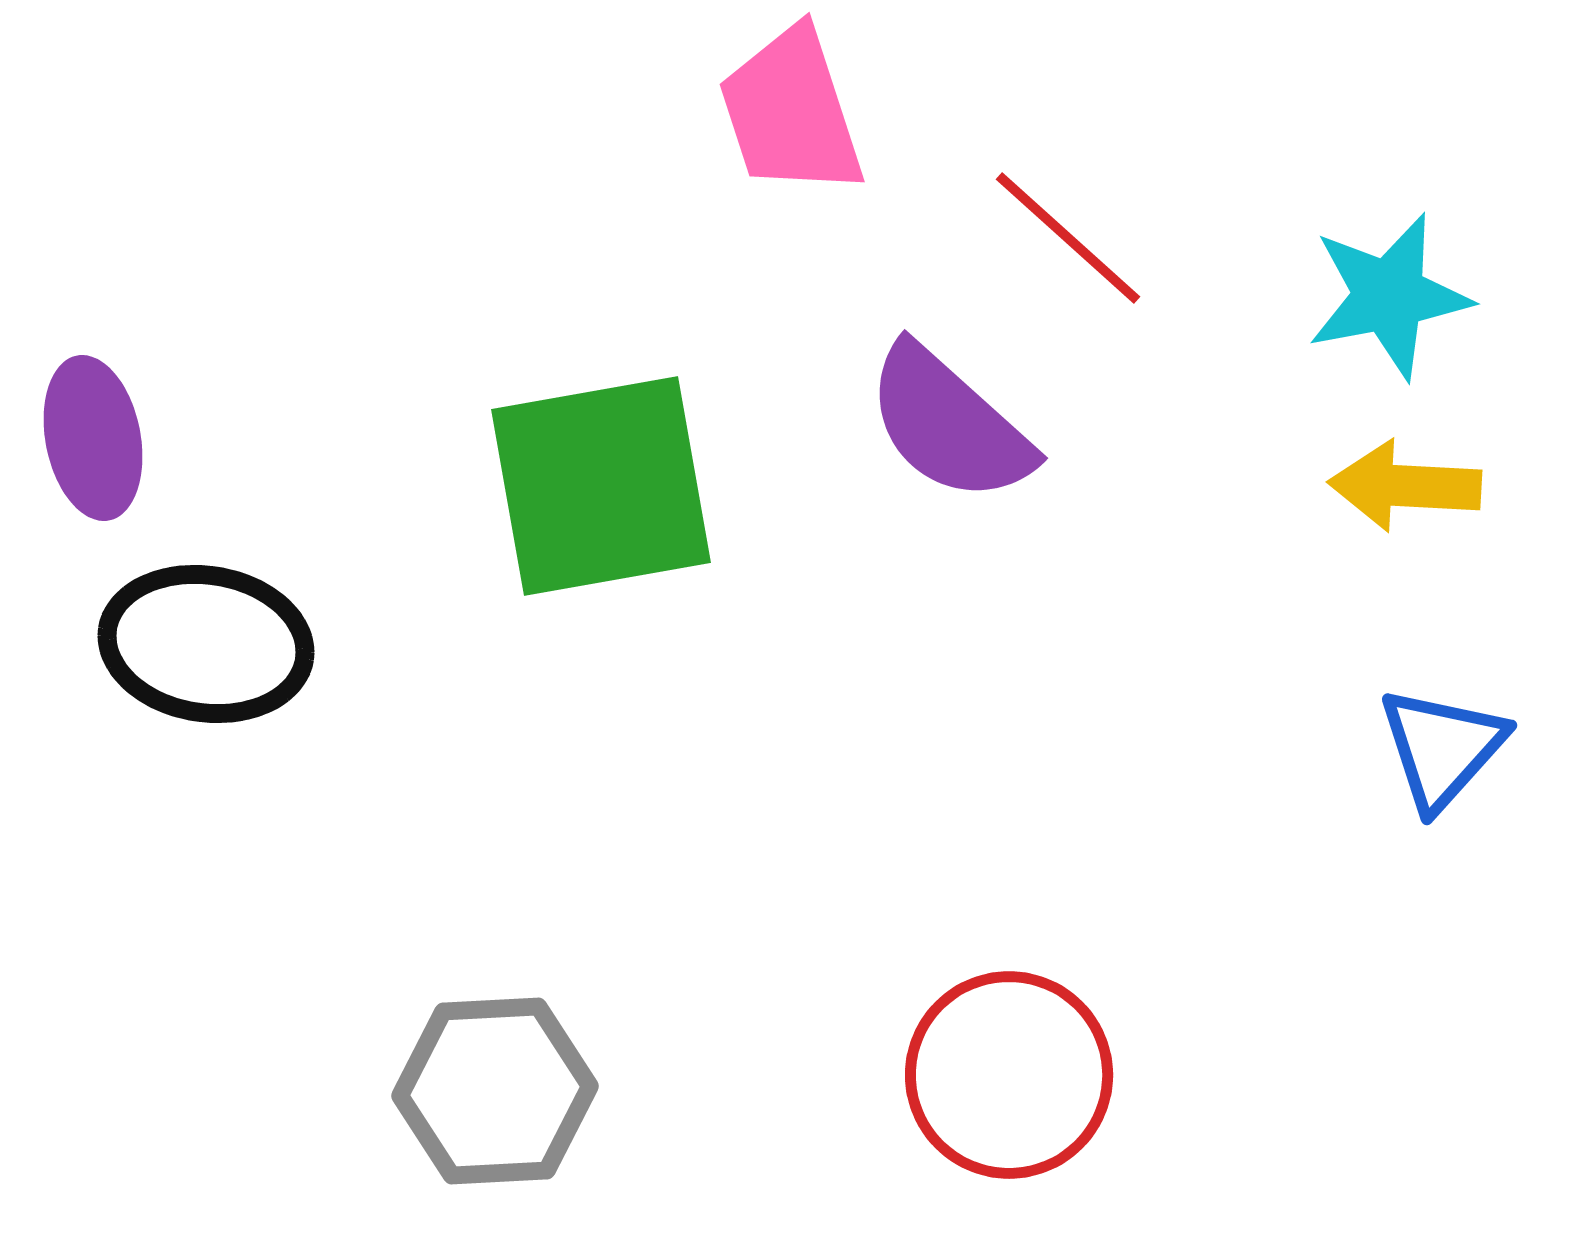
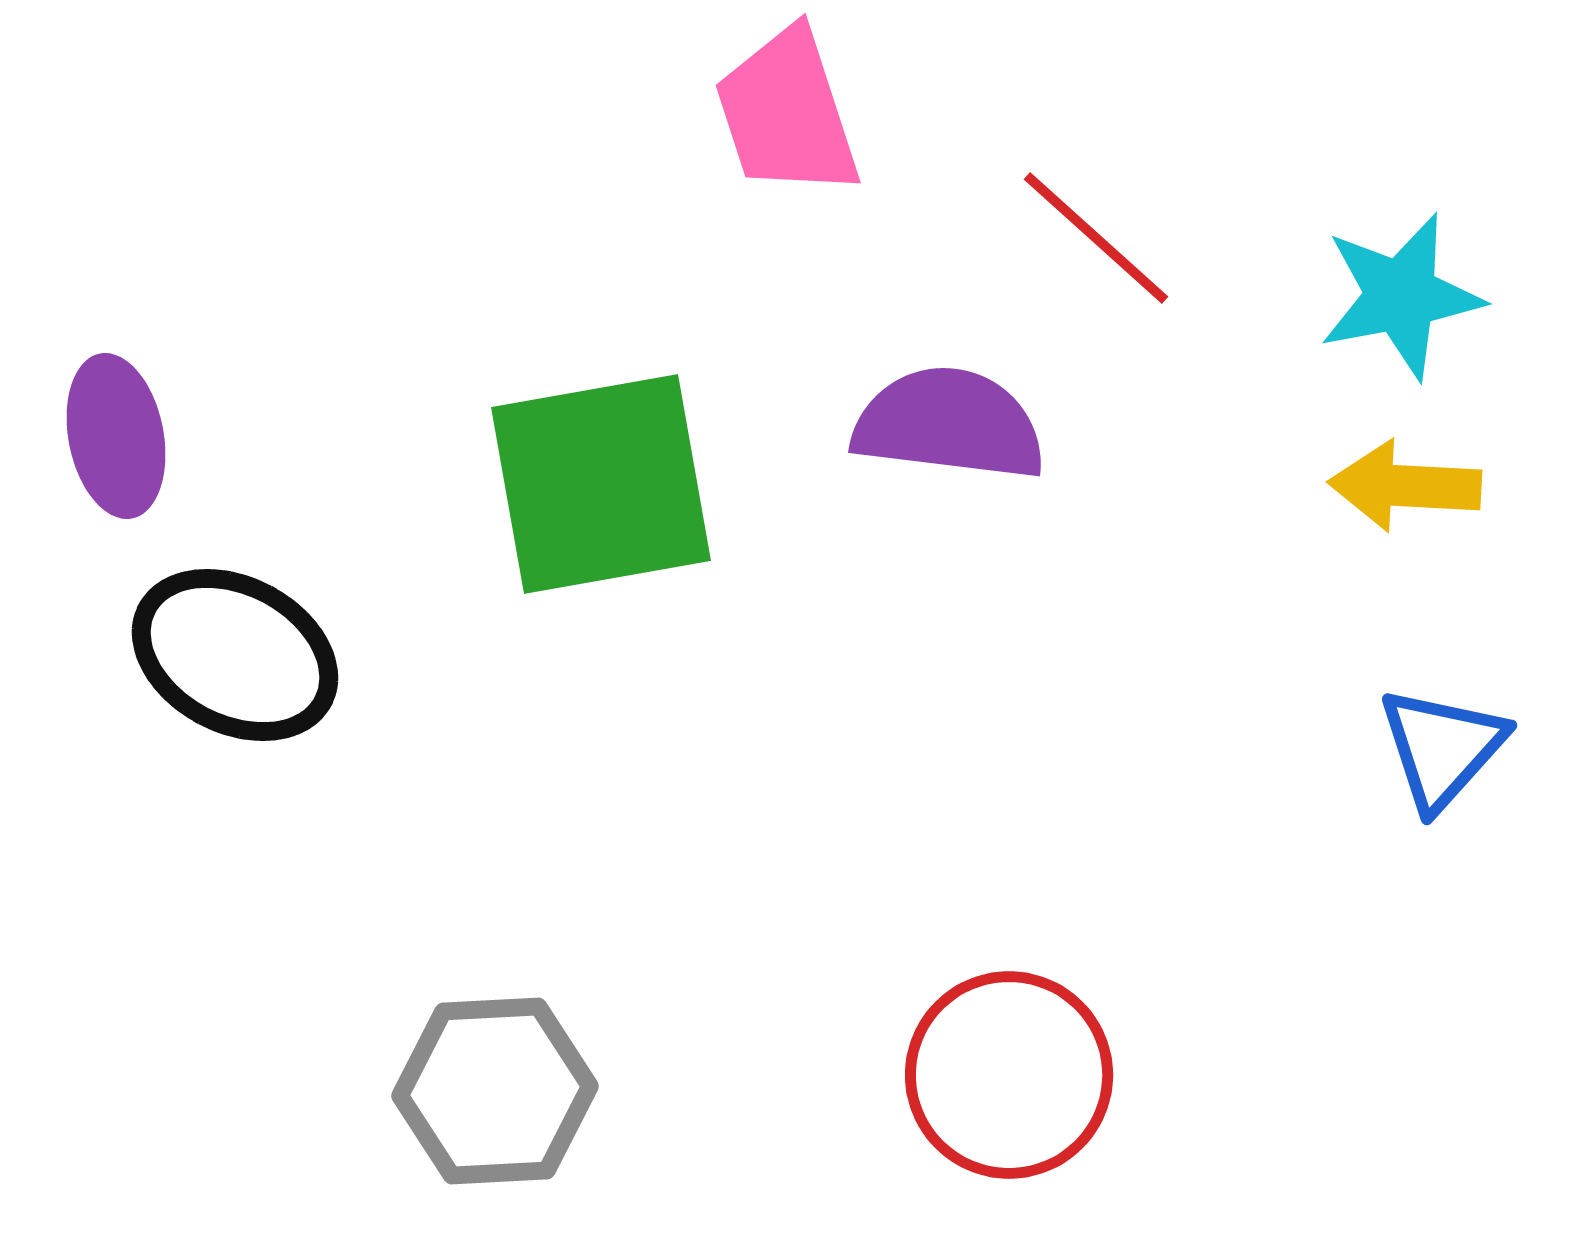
pink trapezoid: moved 4 px left, 1 px down
red line: moved 28 px right
cyan star: moved 12 px right
purple semicircle: rotated 145 degrees clockwise
purple ellipse: moved 23 px right, 2 px up
green square: moved 2 px up
black ellipse: moved 29 px right, 11 px down; rotated 19 degrees clockwise
